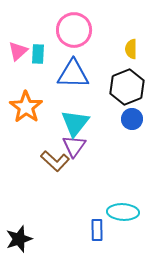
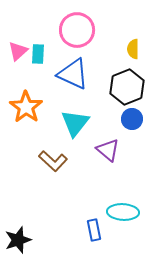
pink circle: moved 3 px right
yellow semicircle: moved 2 px right
blue triangle: rotated 24 degrees clockwise
purple triangle: moved 34 px right, 4 px down; rotated 25 degrees counterclockwise
brown L-shape: moved 2 px left
blue rectangle: moved 3 px left; rotated 10 degrees counterclockwise
black star: moved 1 px left, 1 px down
